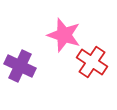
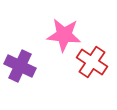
pink star: rotated 12 degrees counterclockwise
